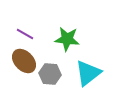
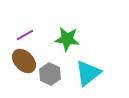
purple line: moved 1 px down; rotated 60 degrees counterclockwise
gray hexagon: rotated 20 degrees clockwise
